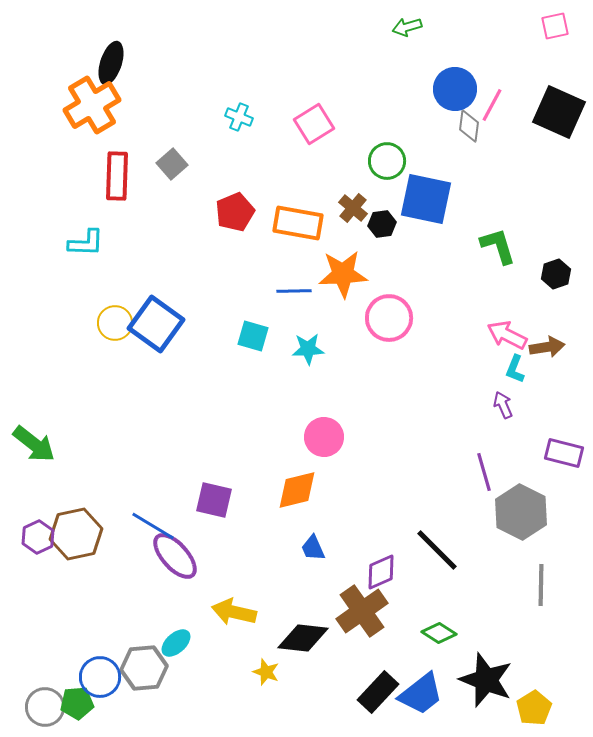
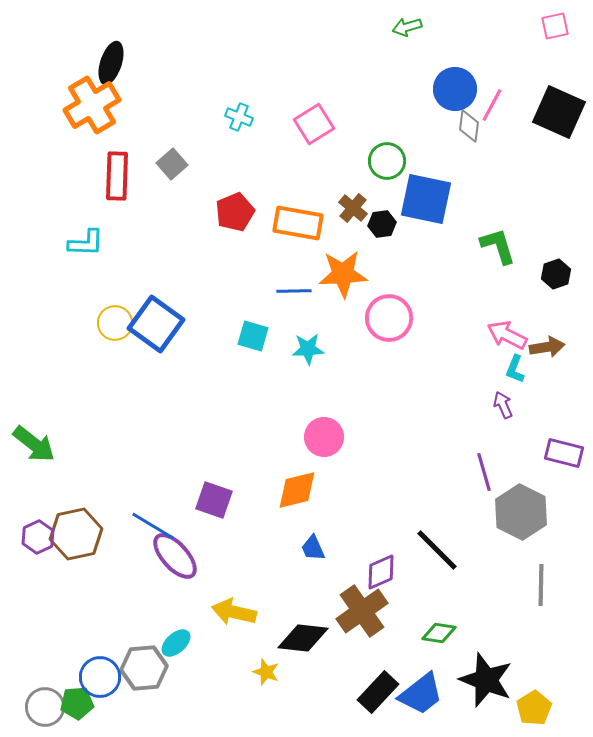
purple square at (214, 500): rotated 6 degrees clockwise
green diamond at (439, 633): rotated 24 degrees counterclockwise
